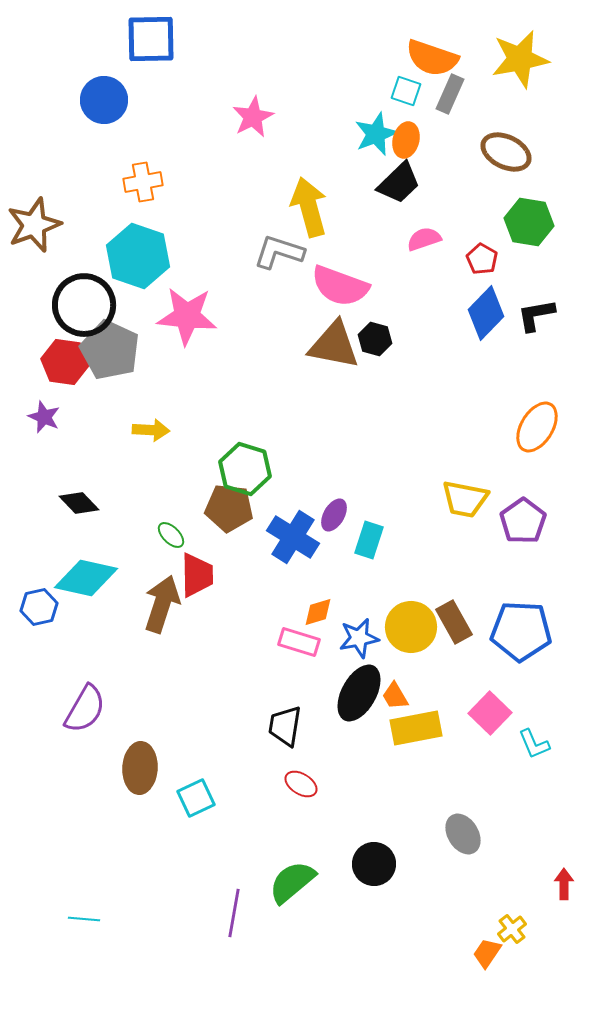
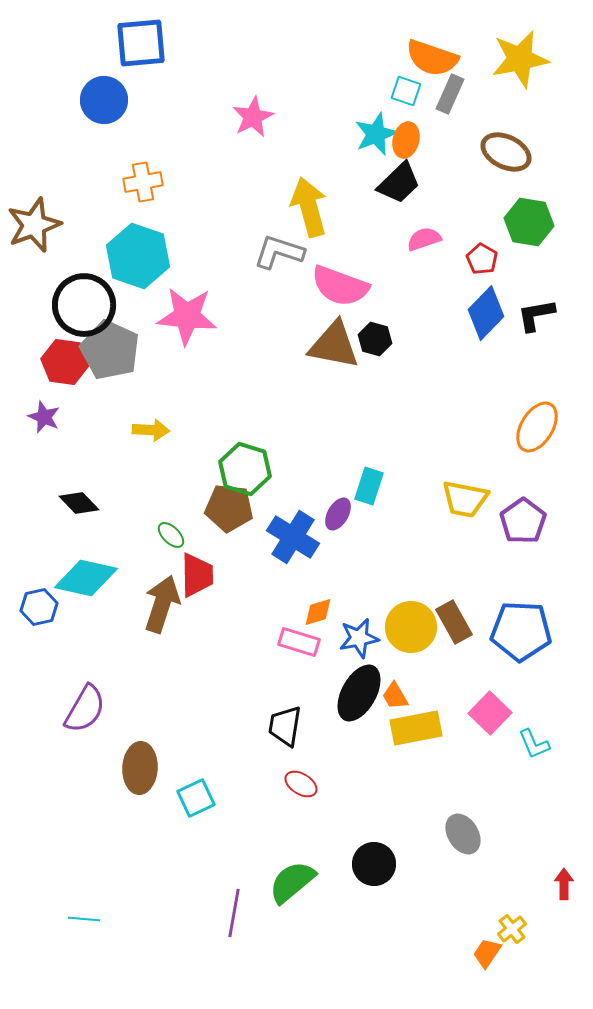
blue square at (151, 39): moved 10 px left, 4 px down; rotated 4 degrees counterclockwise
purple ellipse at (334, 515): moved 4 px right, 1 px up
cyan rectangle at (369, 540): moved 54 px up
